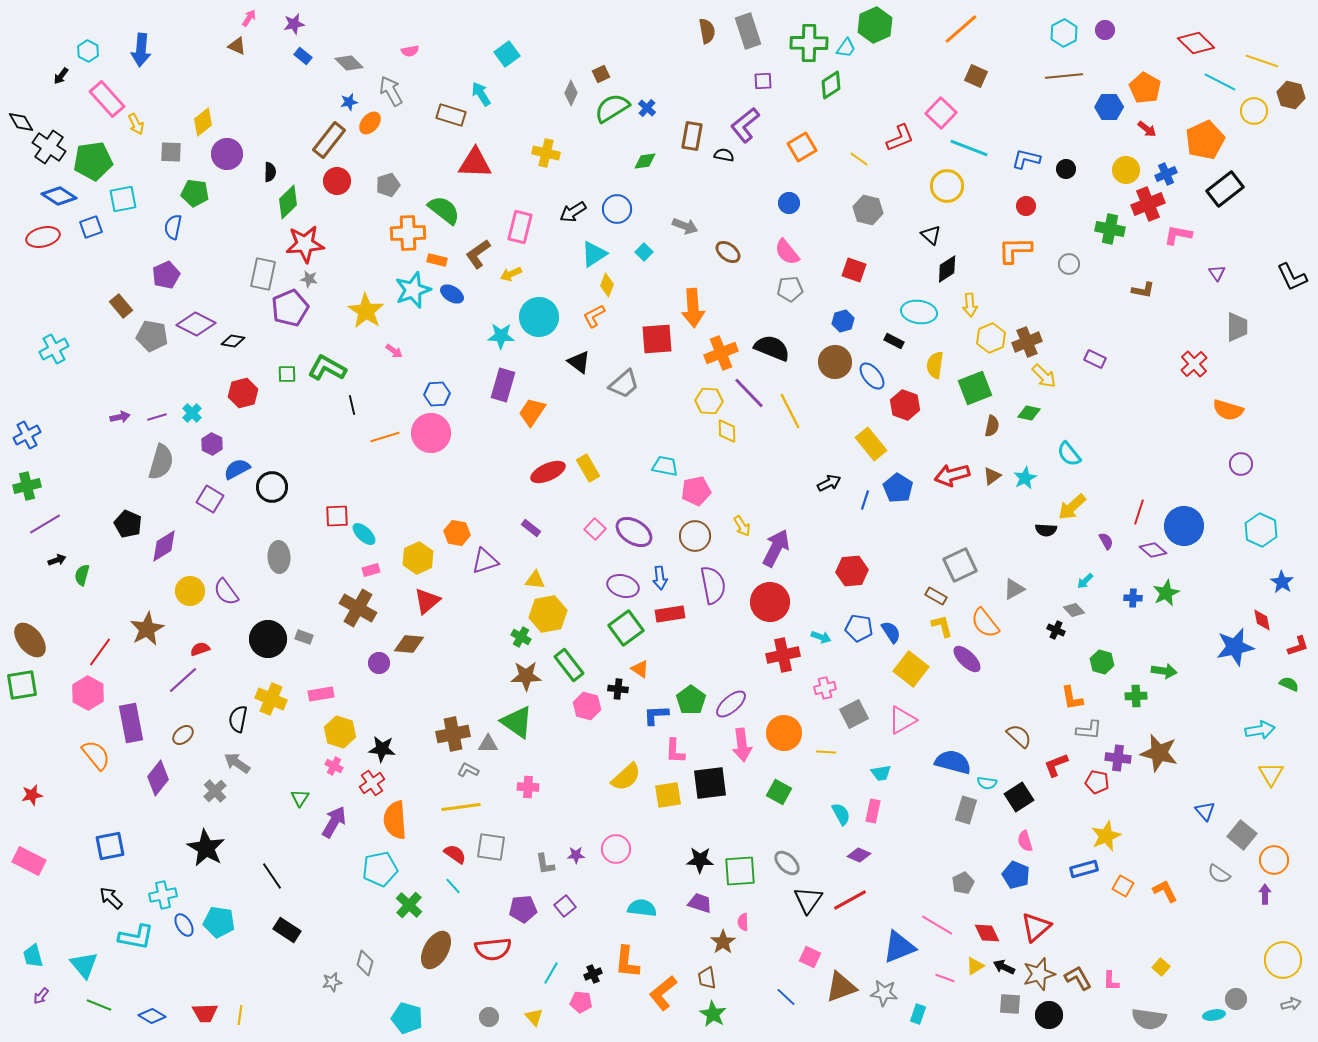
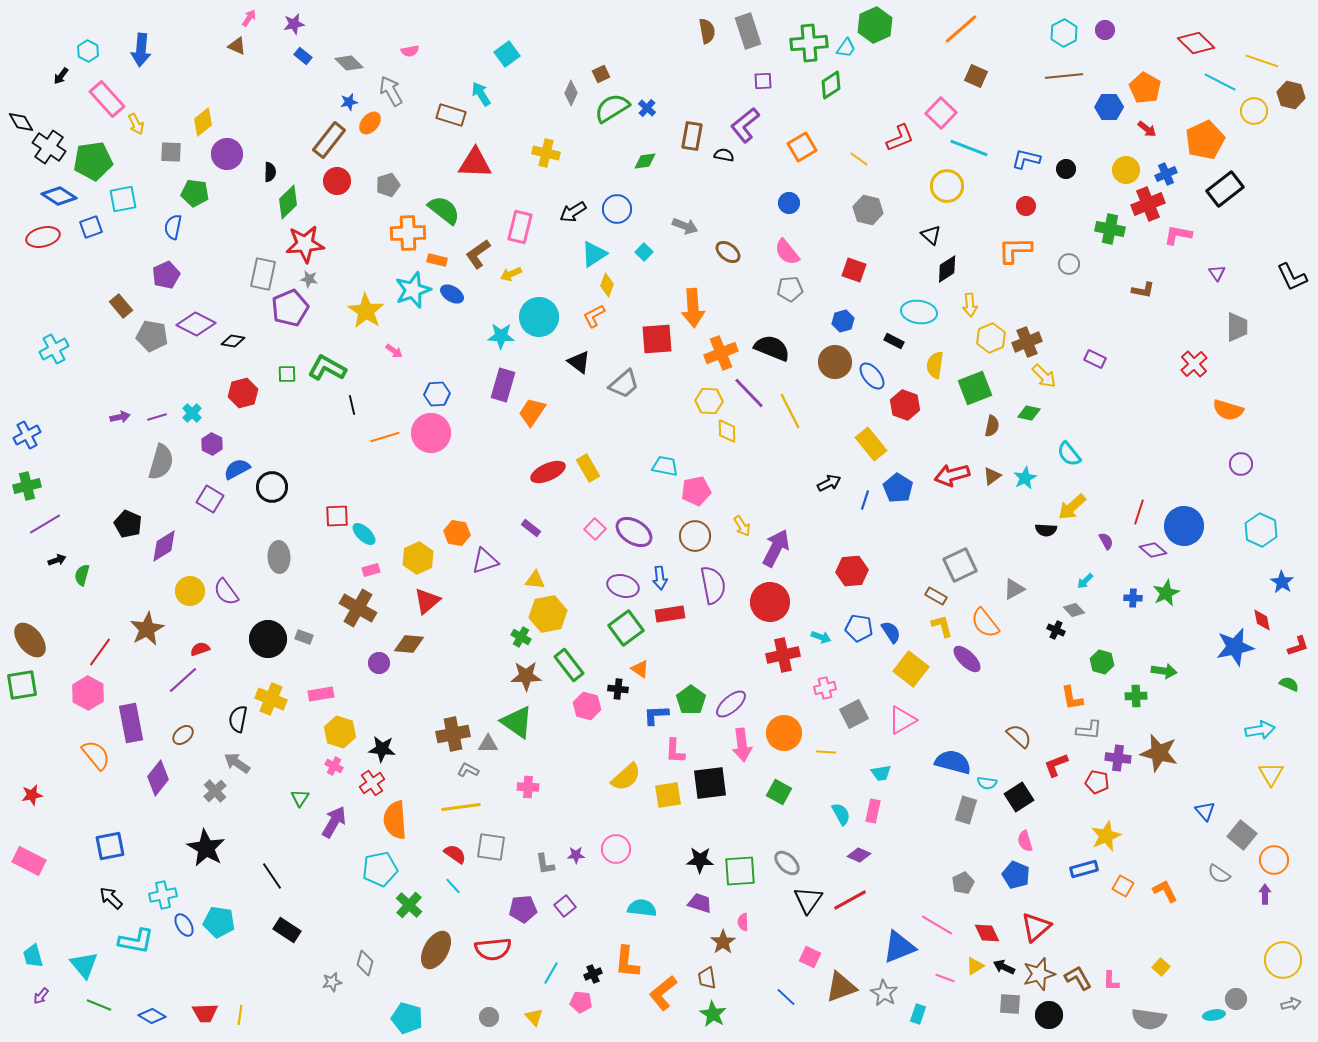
green cross at (809, 43): rotated 6 degrees counterclockwise
cyan L-shape at (136, 937): moved 4 px down
gray star at (884, 993): rotated 24 degrees clockwise
